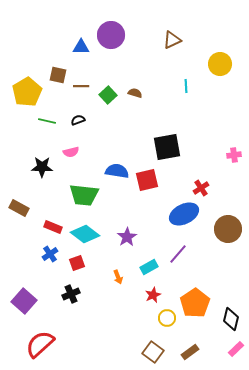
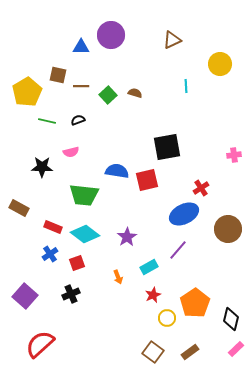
purple line at (178, 254): moved 4 px up
purple square at (24, 301): moved 1 px right, 5 px up
